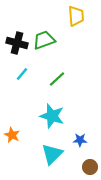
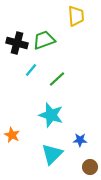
cyan line: moved 9 px right, 4 px up
cyan star: moved 1 px left, 1 px up
